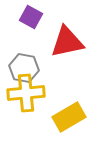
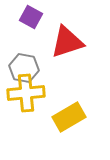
red triangle: rotated 6 degrees counterclockwise
